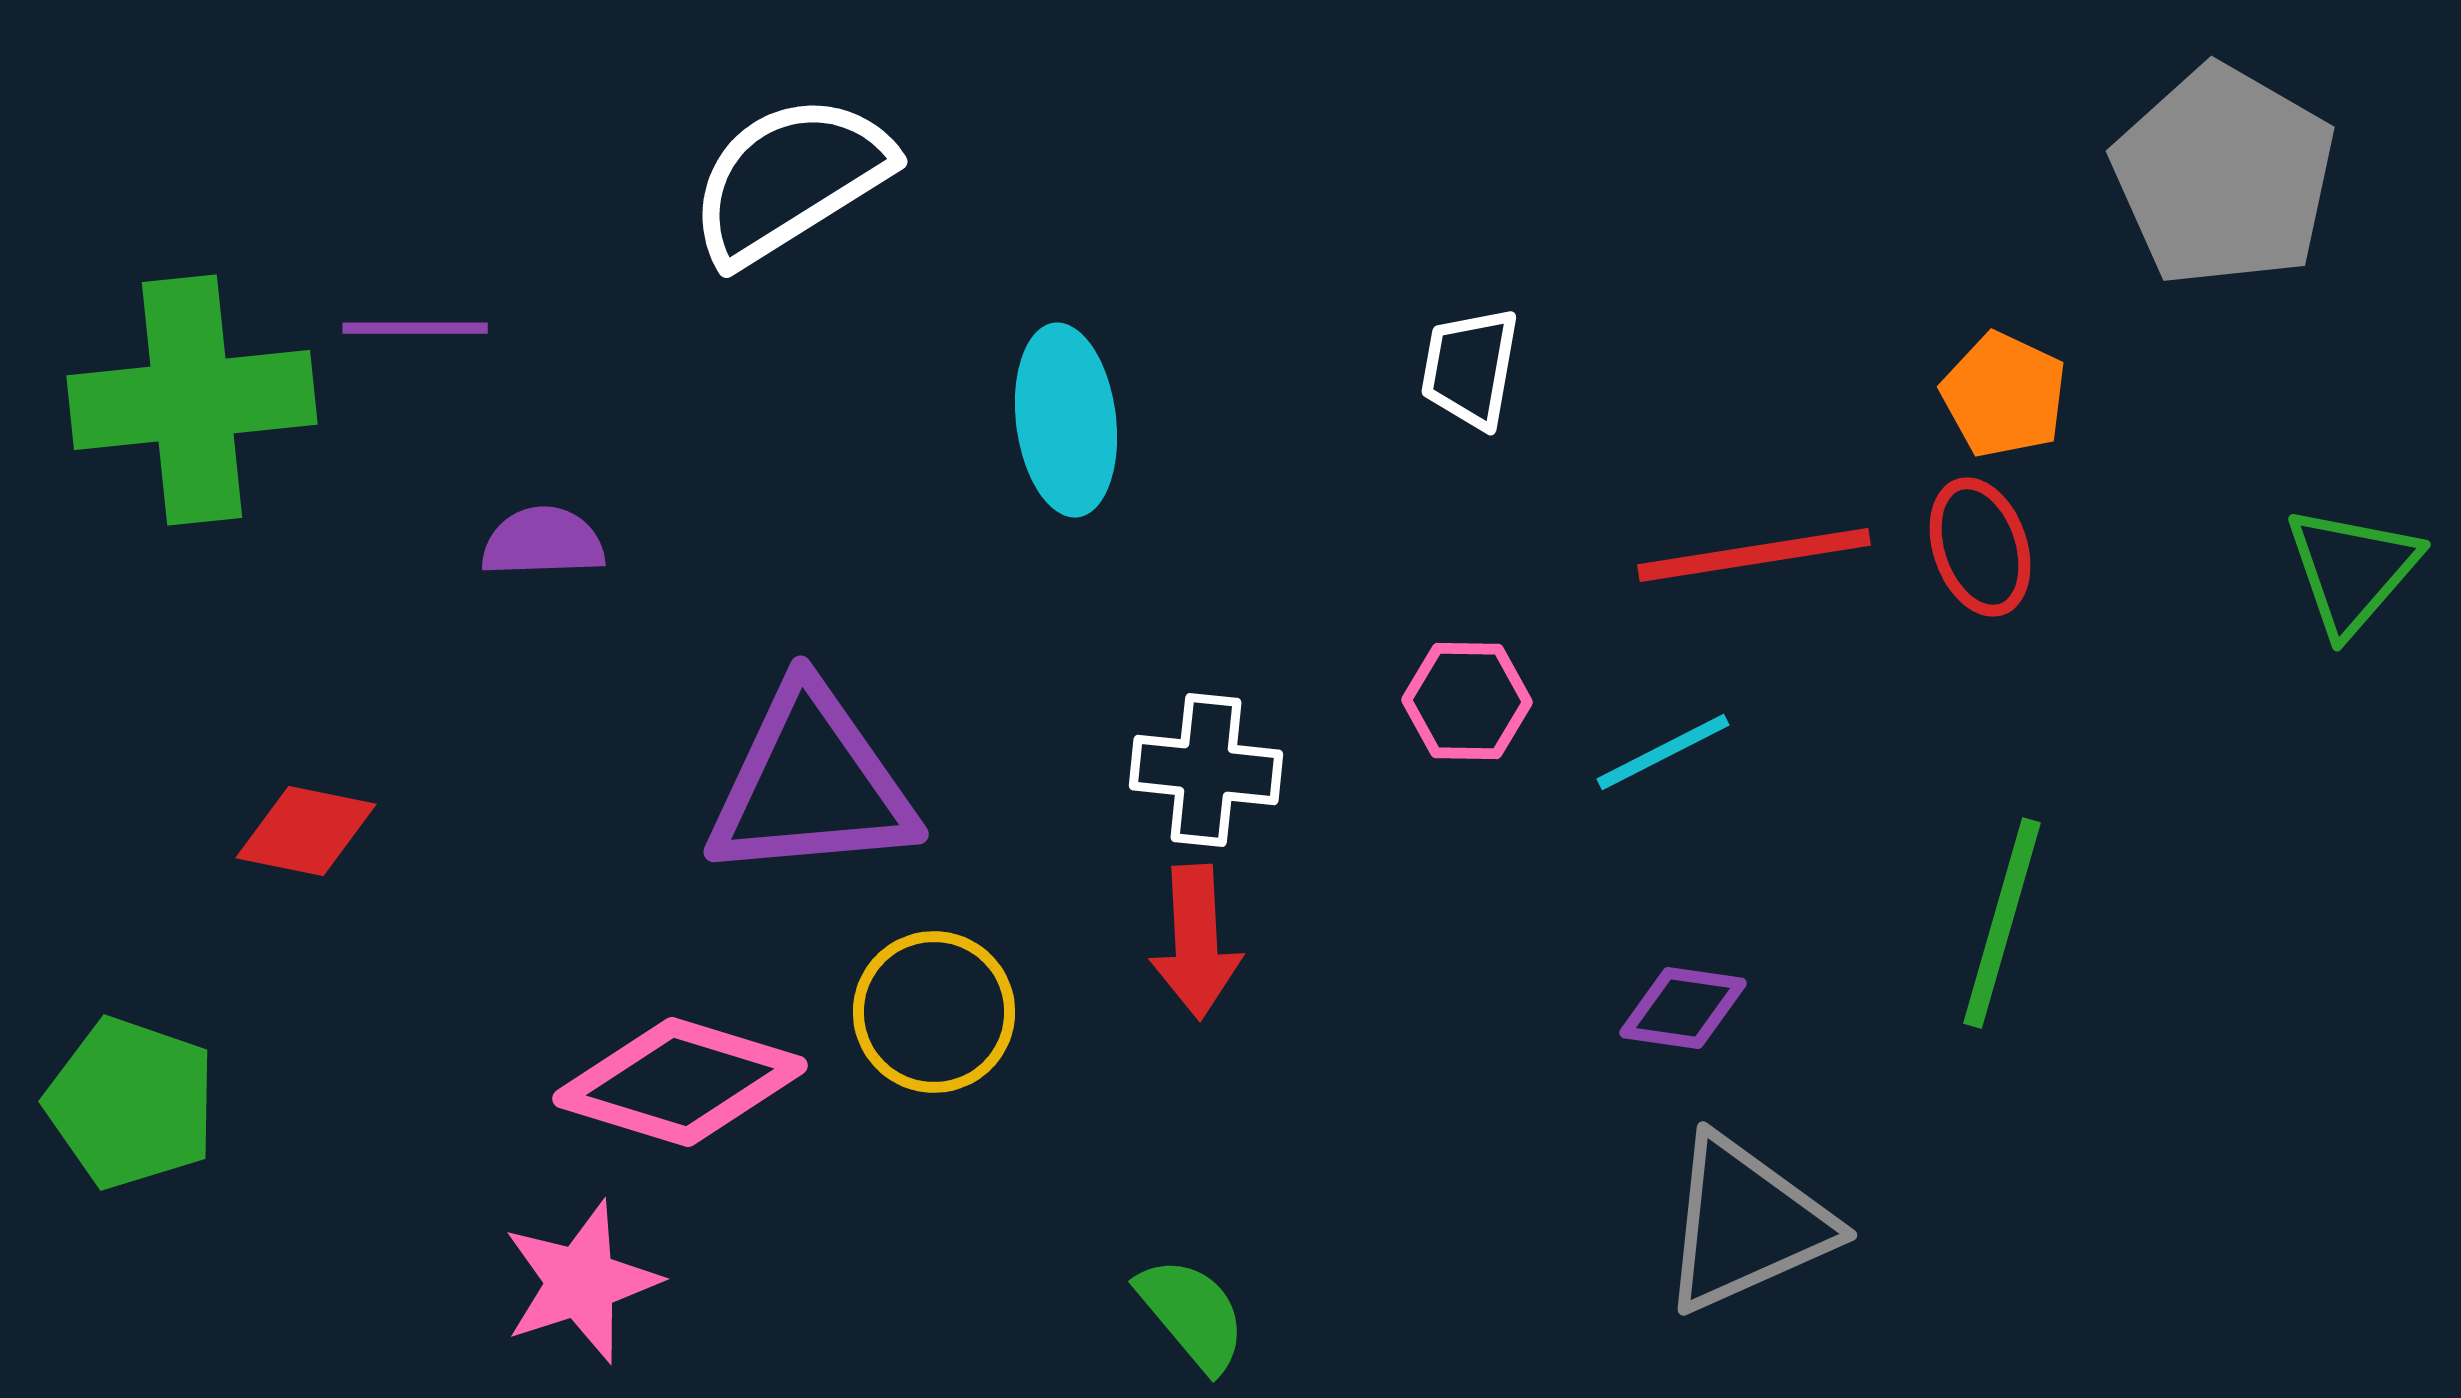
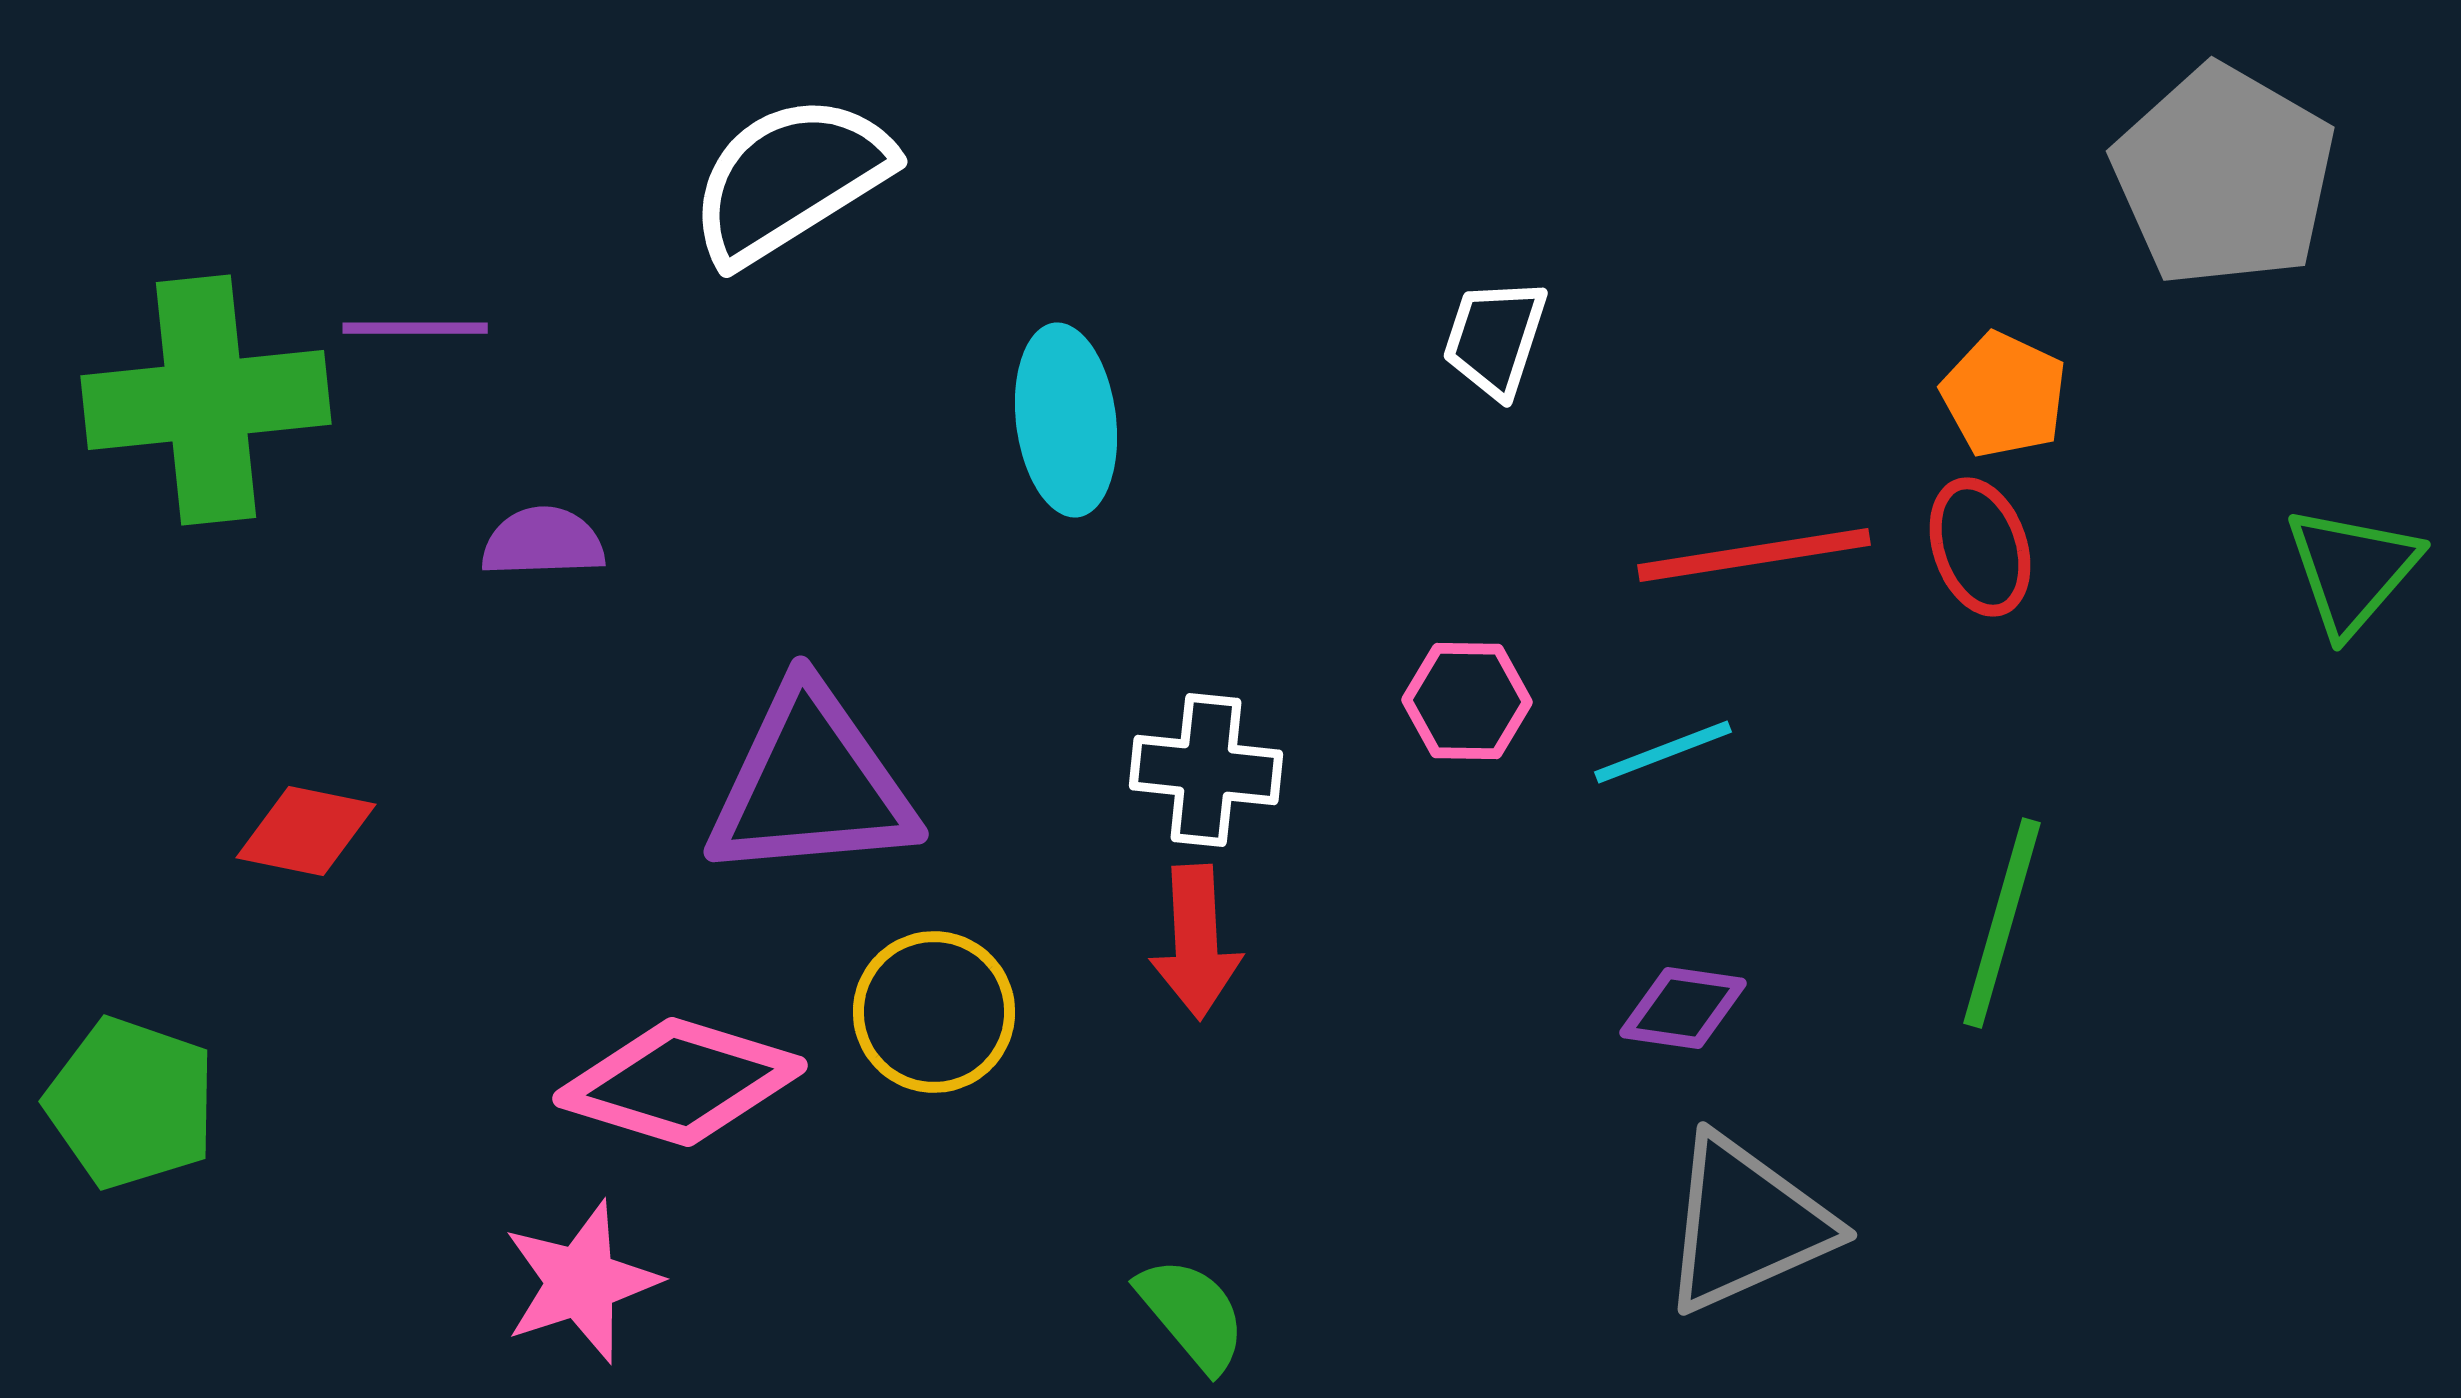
white trapezoid: moved 25 px right, 30 px up; rotated 8 degrees clockwise
green cross: moved 14 px right
cyan line: rotated 6 degrees clockwise
